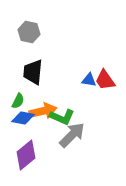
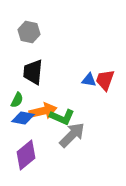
red trapezoid: rotated 55 degrees clockwise
green semicircle: moved 1 px left, 1 px up
